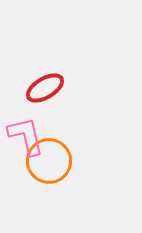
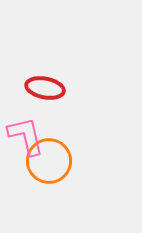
red ellipse: rotated 42 degrees clockwise
